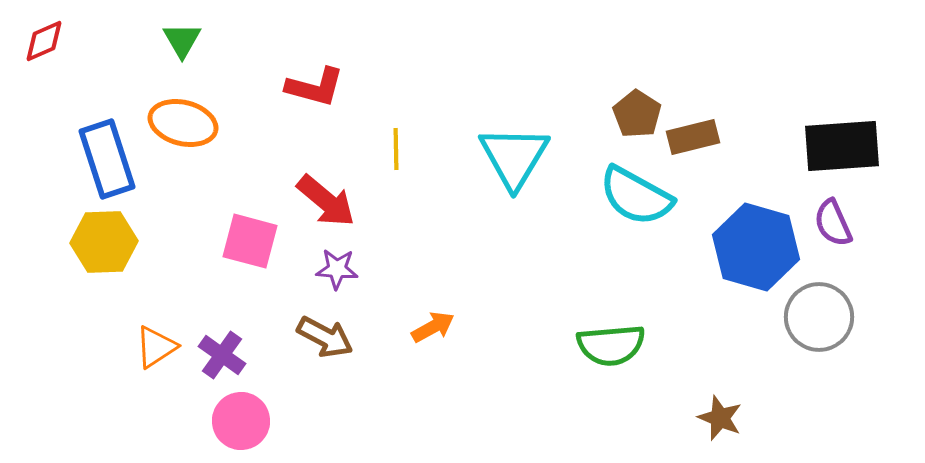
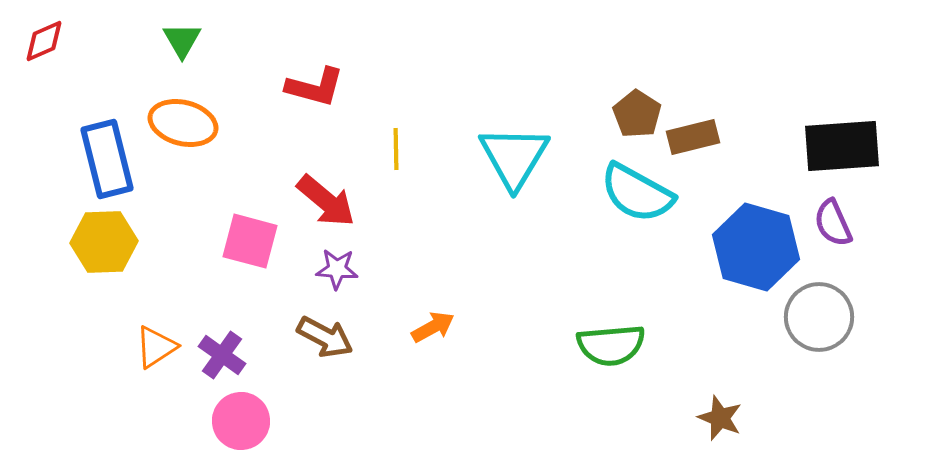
blue rectangle: rotated 4 degrees clockwise
cyan semicircle: moved 1 px right, 3 px up
